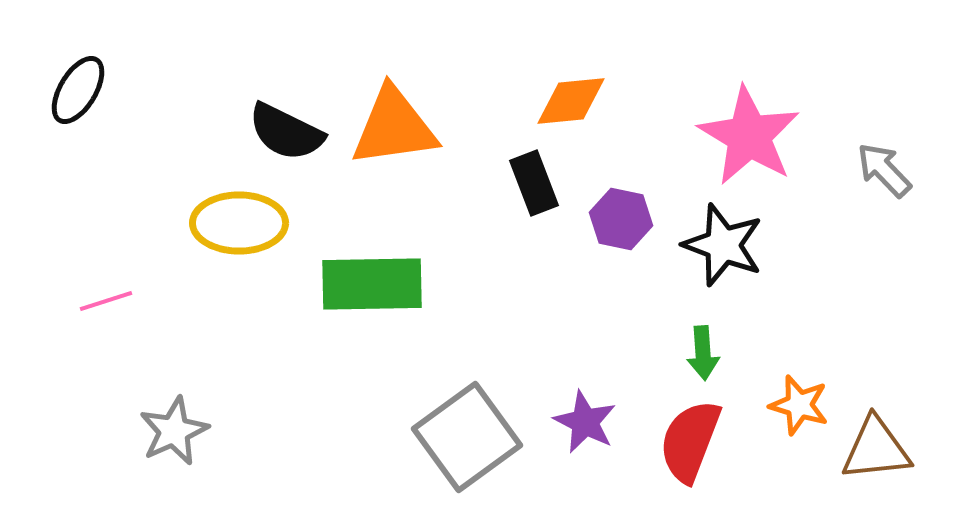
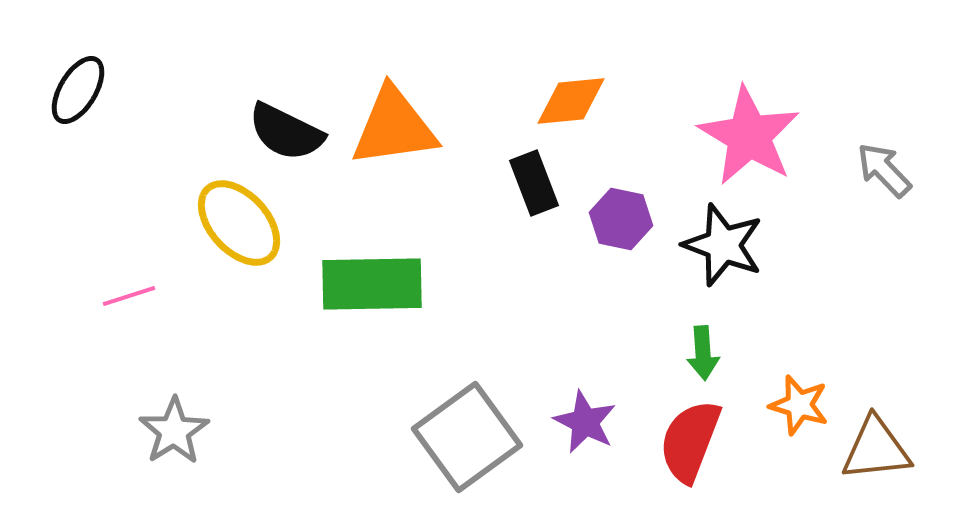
yellow ellipse: rotated 48 degrees clockwise
pink line: moved 23 px right, 5 px up
gray star: rotated 8 degrees counterclockwise
